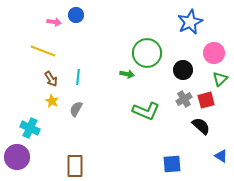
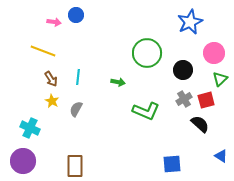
green arrow: moved 9 px left, 8 px down
black semicircle: moved 1 px left, 2 px up
purple circle: moved 6 px right, 4 px down
